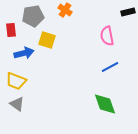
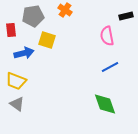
black rectangle: moved 2 px left, 4 px down
